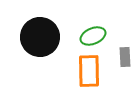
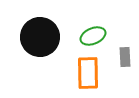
orange rectangle: moved 1 px left, 2 px down
